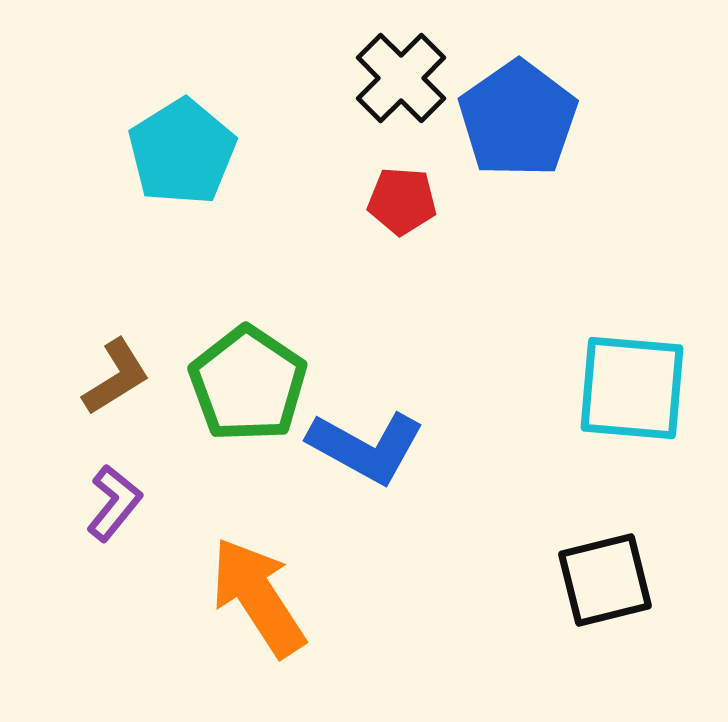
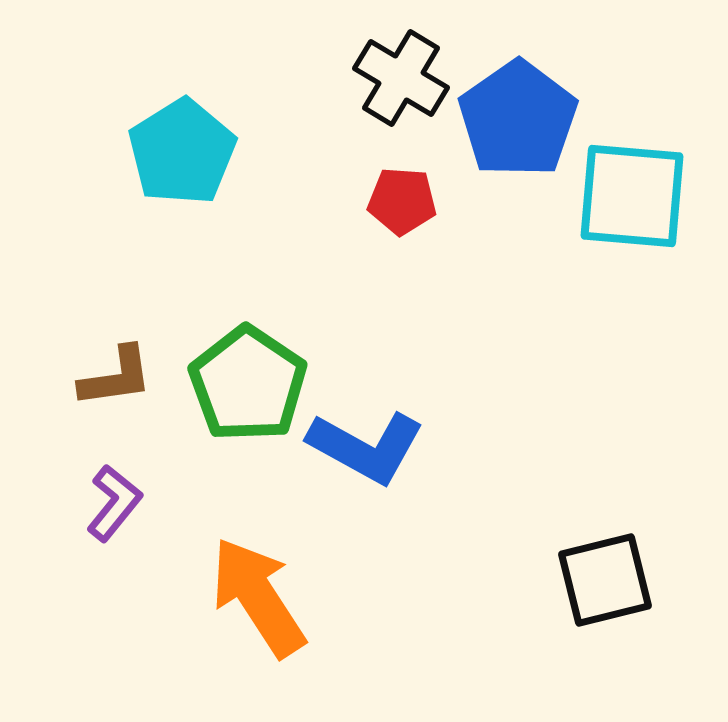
black cross: rotated 14 degrees counterclockwise
brown L-shape: rotated 24 degrees clockwise
cyan square: moved 192 px up
